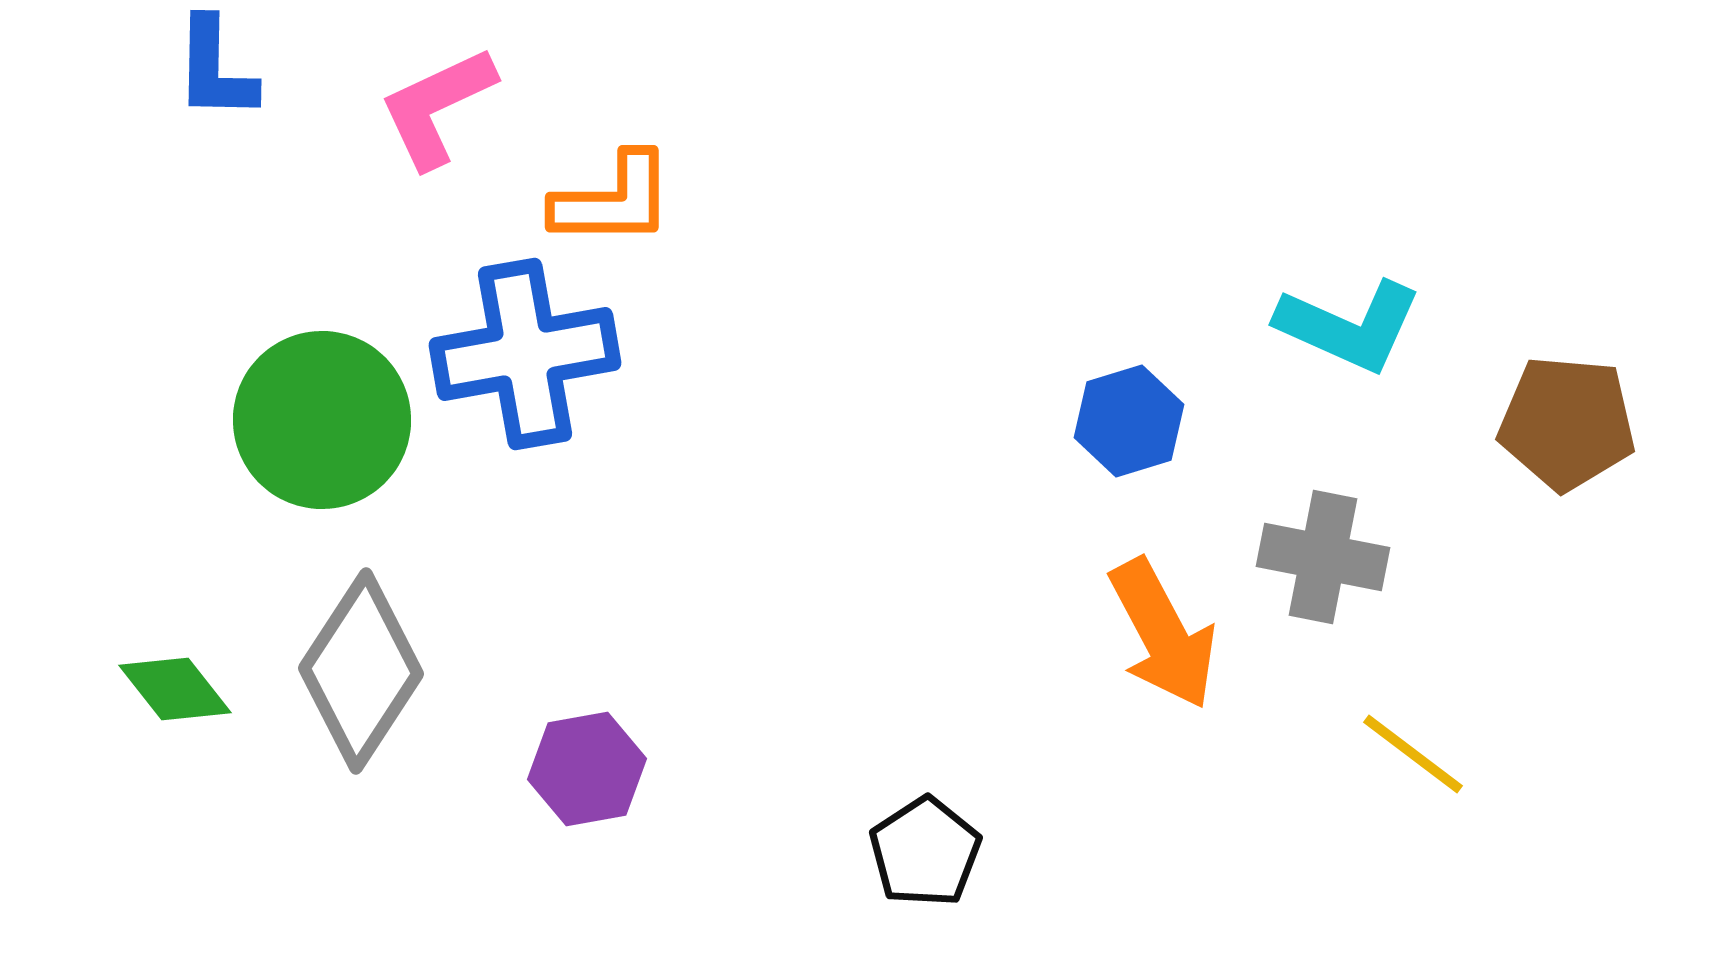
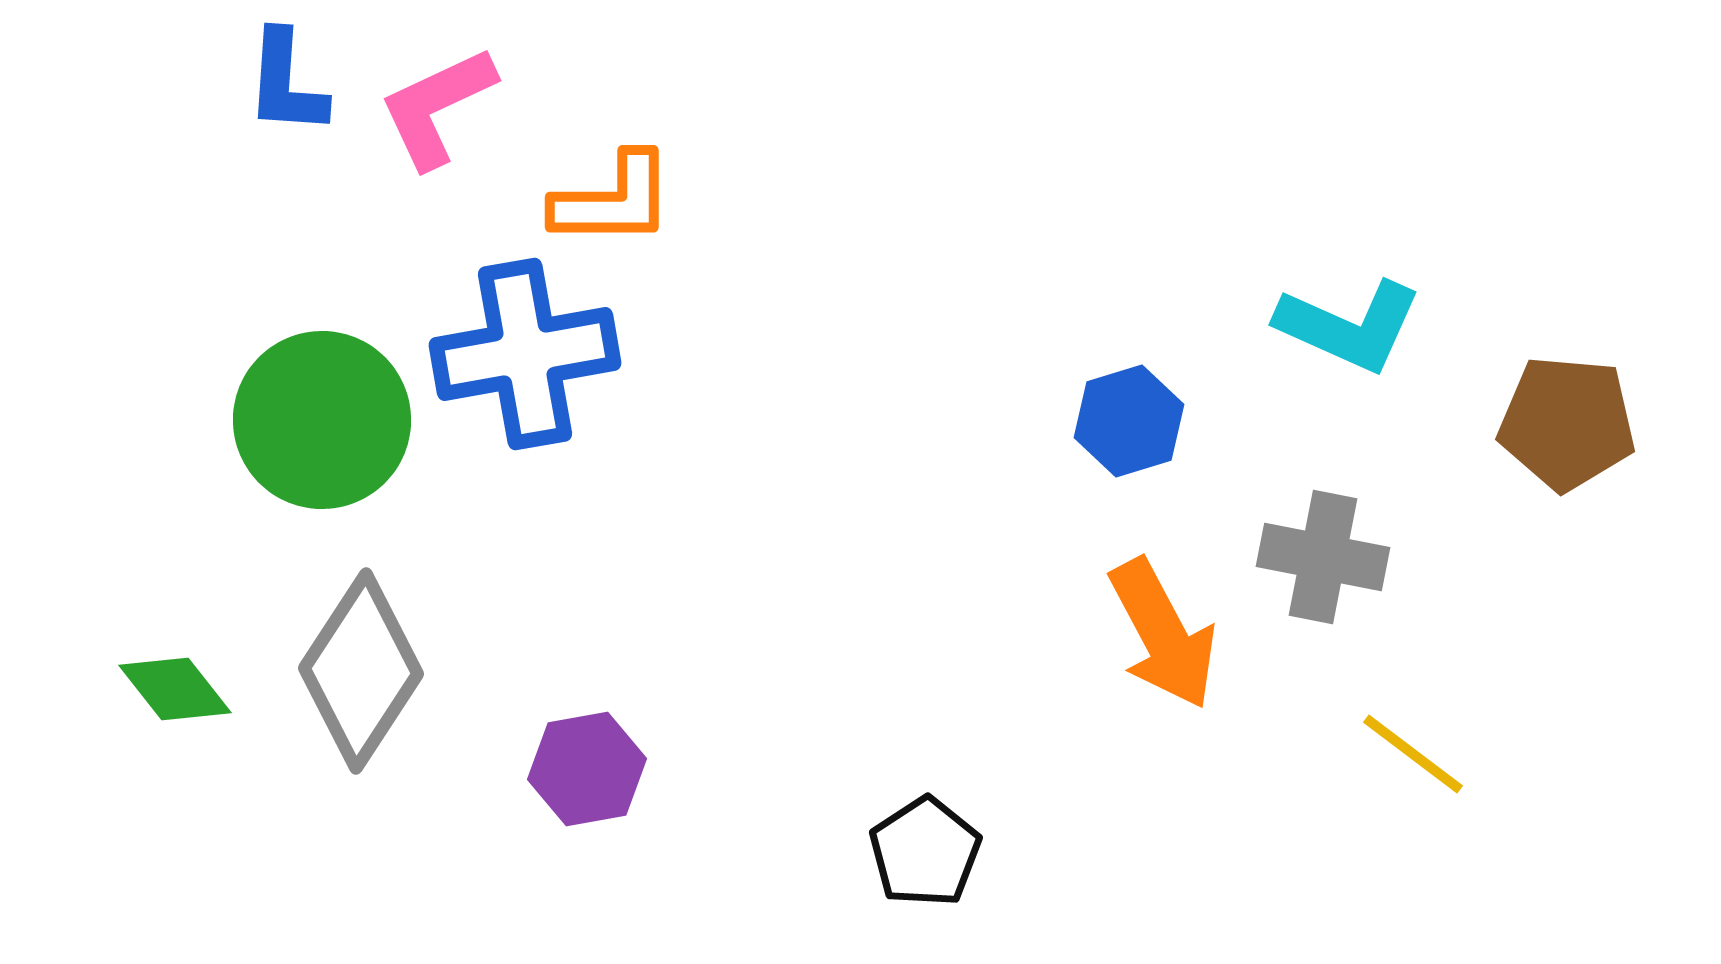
blue L-shape: moved 71 px right, 14 px down; rotated 3 degrees clockwise
